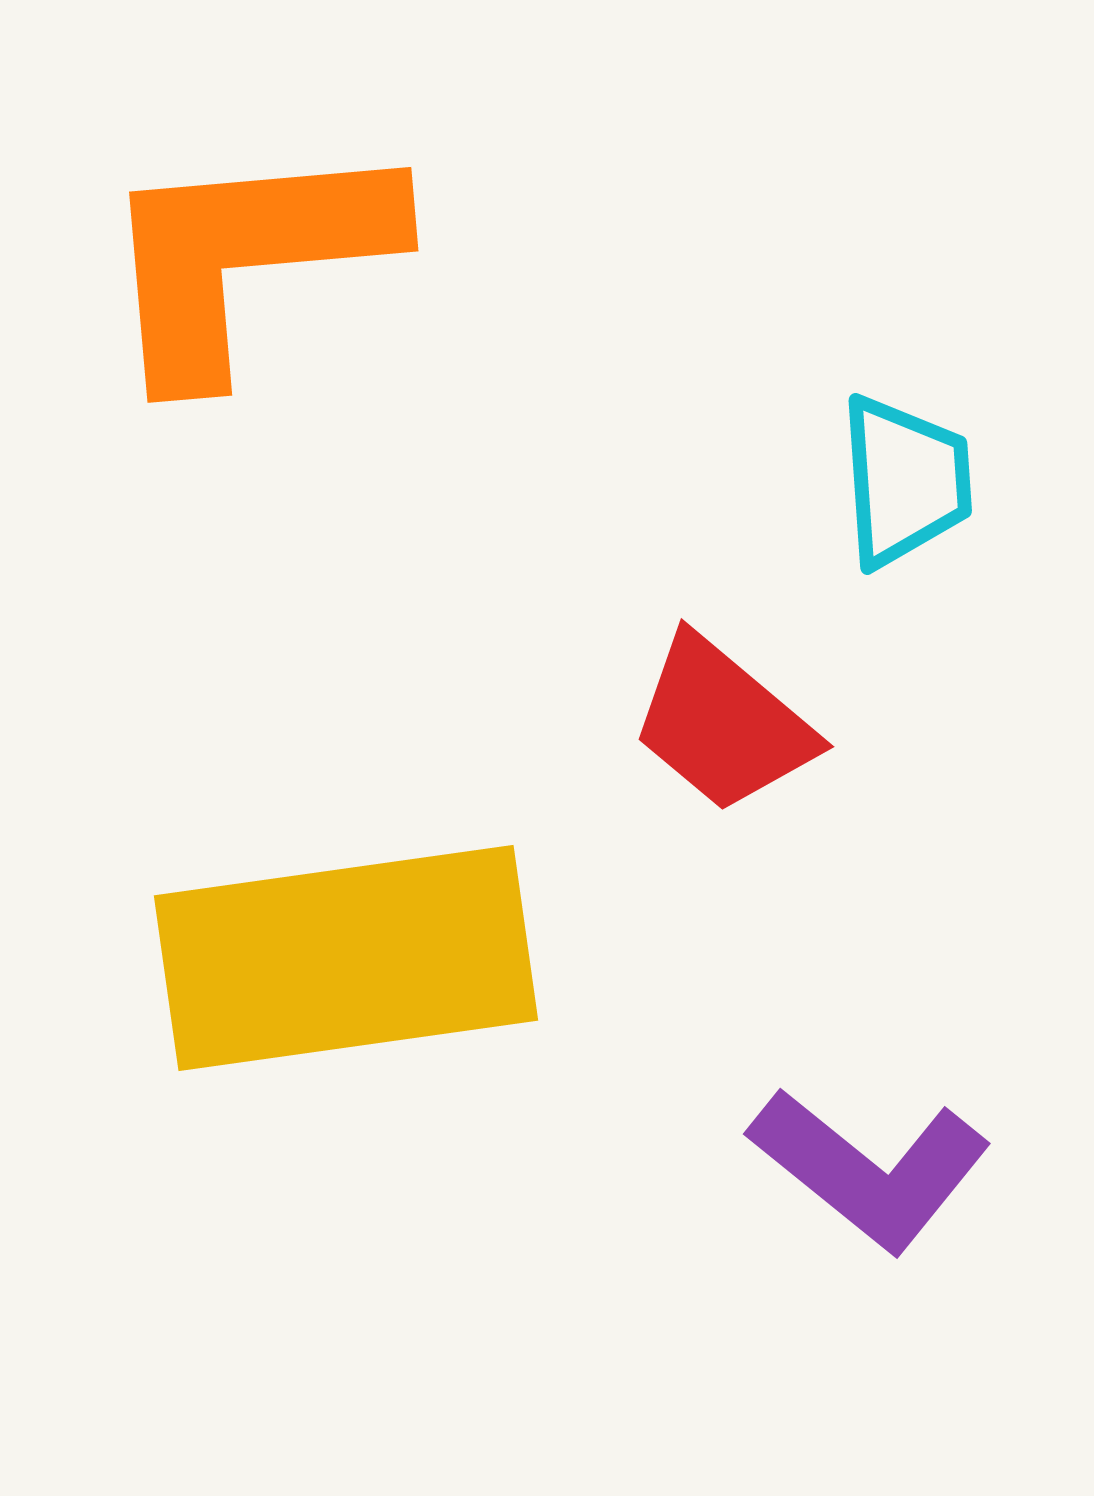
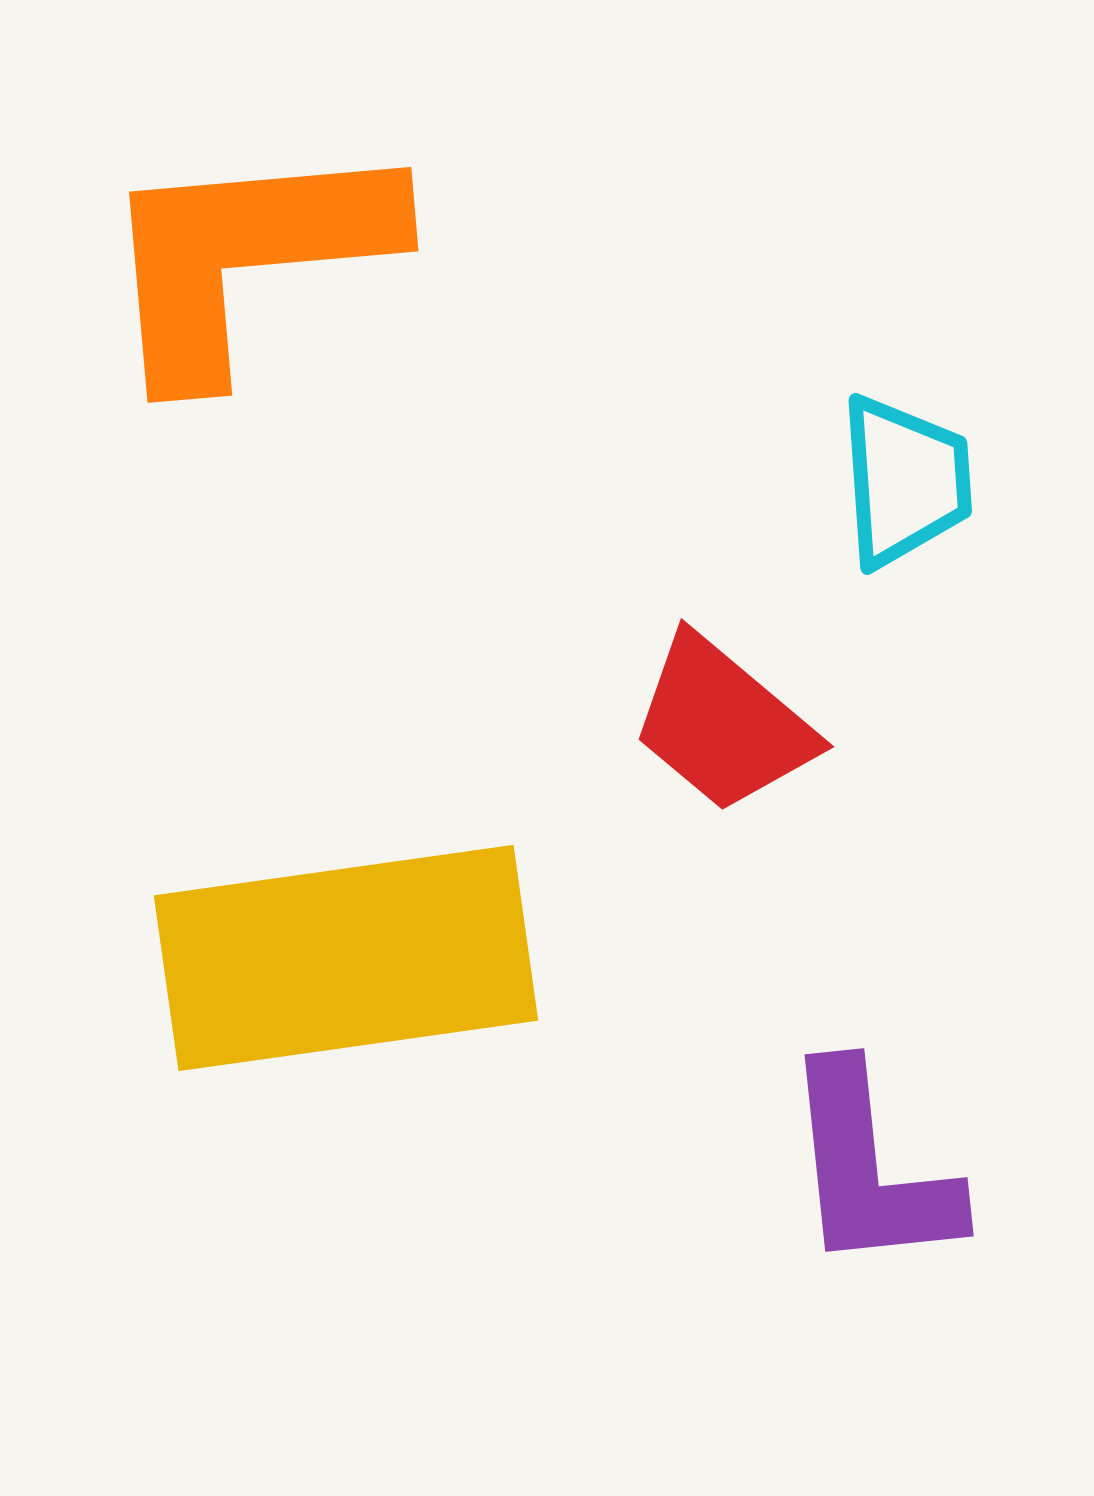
purple L-shape: rotated 45 degrees clockwise
